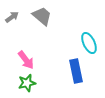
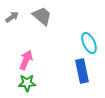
pink arrow: rotated 120 degrees counterclockwise
blue rectangle: moved 6 px right
green star: rotated 12 degrees clockwise
